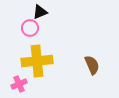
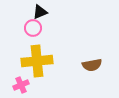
pink circle: moved 3 px right
brown semicircle: rotated 102 degrees clockwise
pink cross: moved 2 px right, 1 px down
